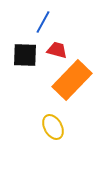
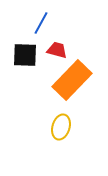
blue line: moved 2 px left, 1 px down
yellow ellipse: moved 8 px right; rotated 45 degrees clockwise
